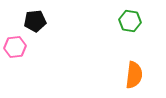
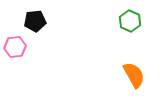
green hexagon: rotated 15 degrees clockwise
orange semicircle: rotated 36 degrees counterclockwise
